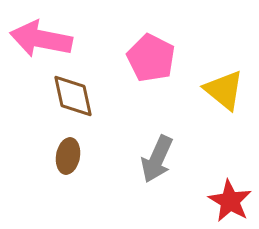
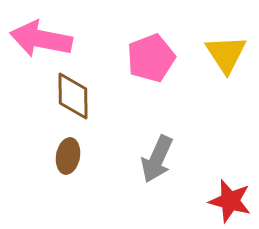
pink pentagon: rotated 24 degrees clockwise
yellow triangle: moved 2 px right, 36 px up; rotated 18 degrees clockwise
brown diamond: rotated 12 degrees clockwise
red star: rotated 15 degrees counterclockwise
